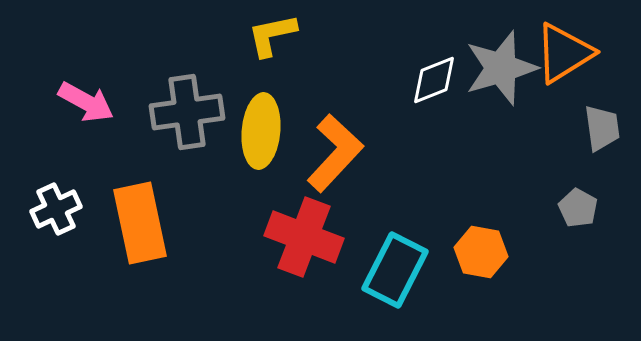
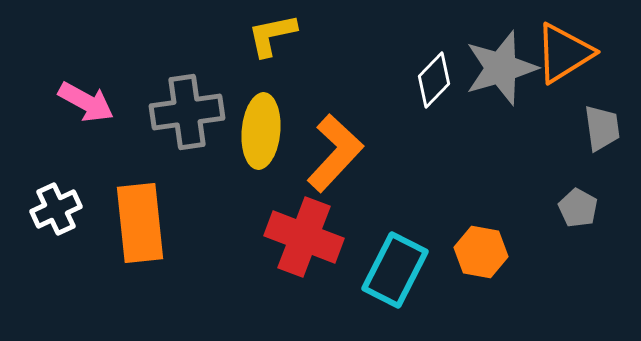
white diamond: rotated 24 degrees counterclockwise
orange rectangle: rotated 6 degrees clockwise
